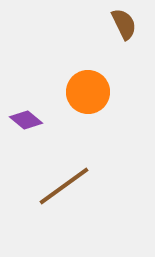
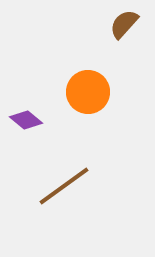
brown semicircle: rotated 112 degrees counterclockwise
